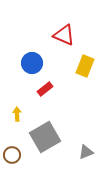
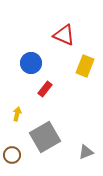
blue circle: moved 1 px left
red rectangle: rotated 14 degrees counterclockwise
yellow arrow: rotated 16 degrees clockwise
